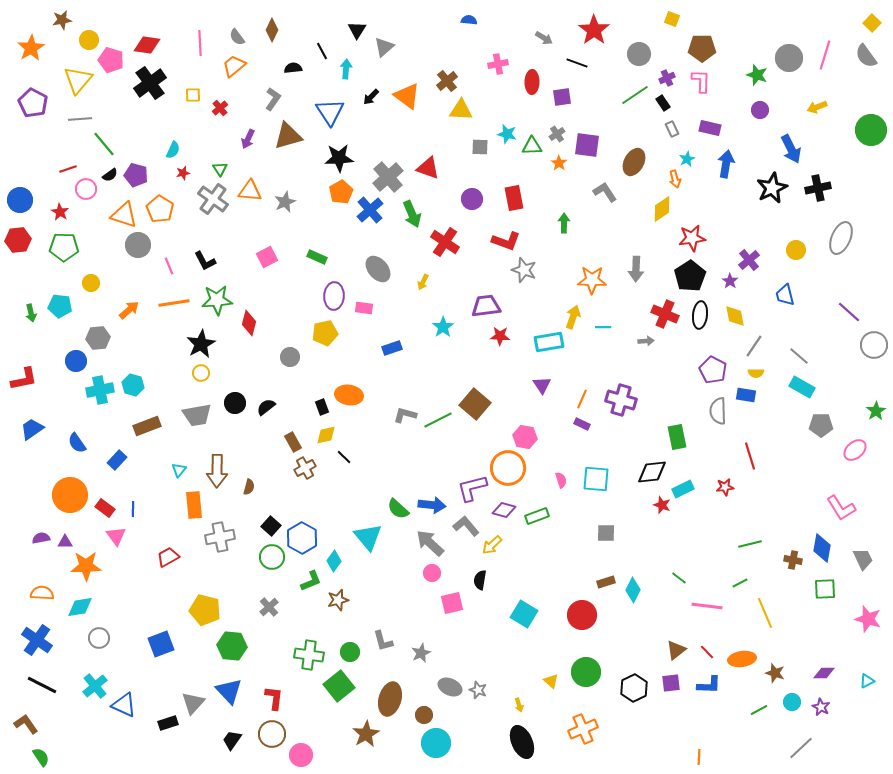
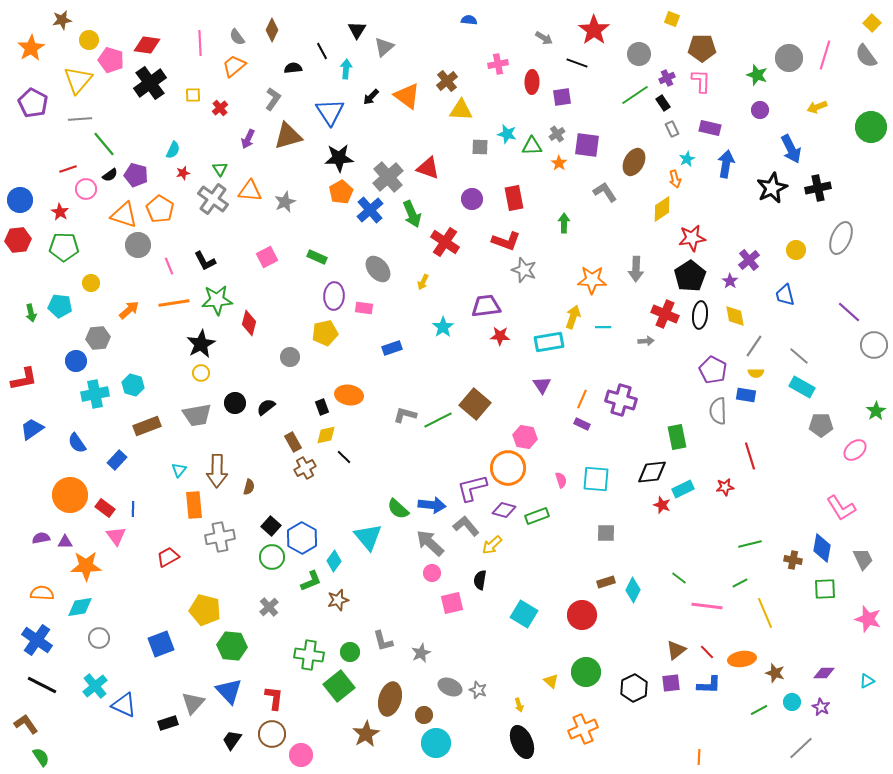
green circle at (871, 130): moved 3 px up
cyan cross at (100, 390): moved 5 px left, 4 px down
